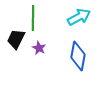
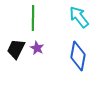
cyan arrow: rotated 100 degrees counterclockwise
black trapezoid: moved 10 px down
purple star: moved 2 px left
